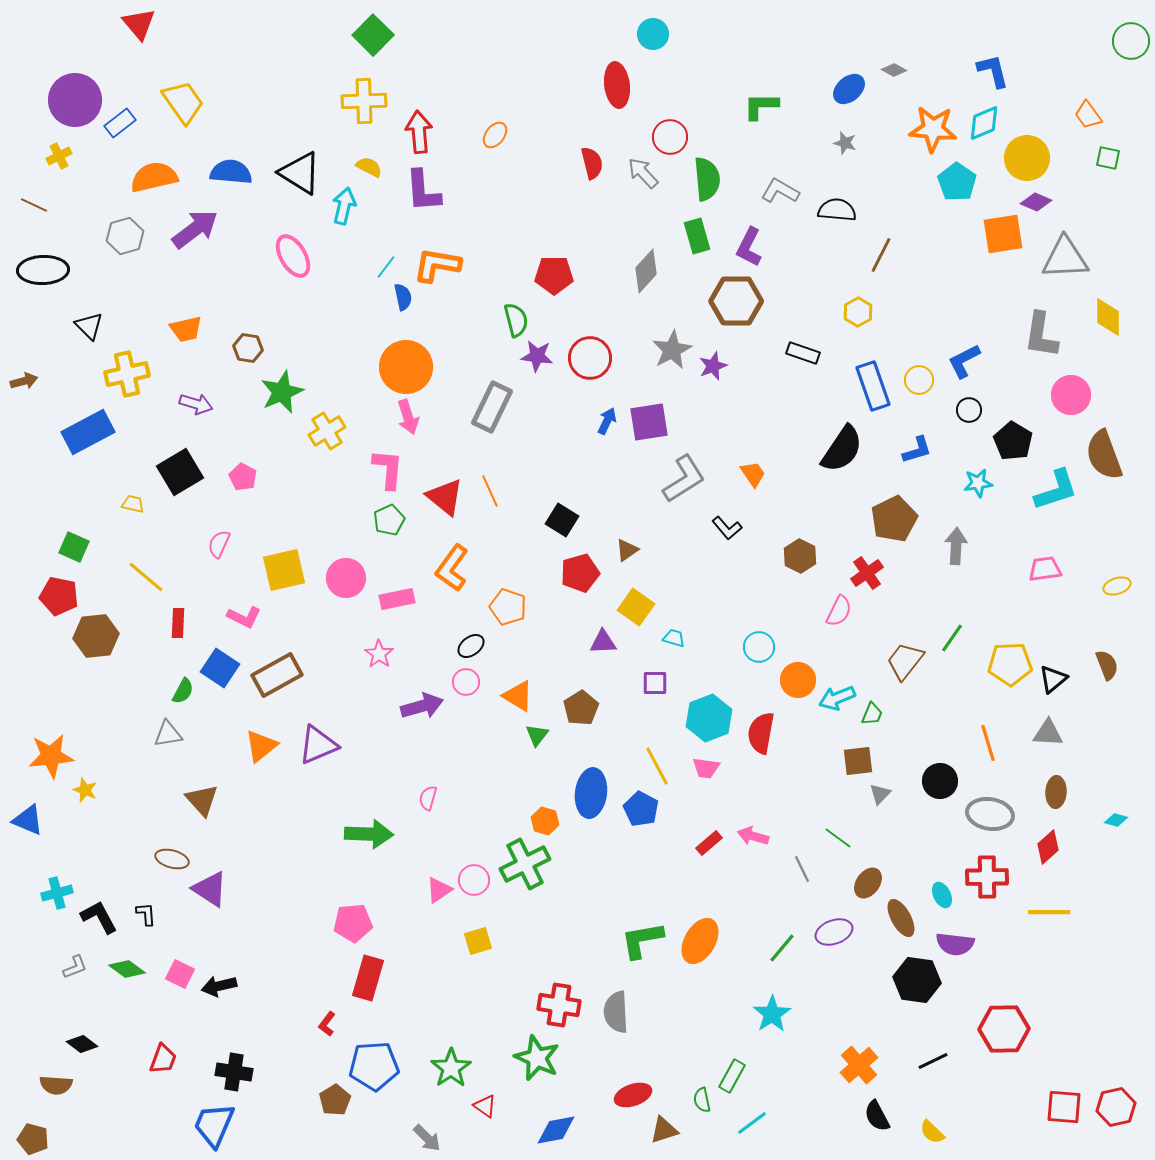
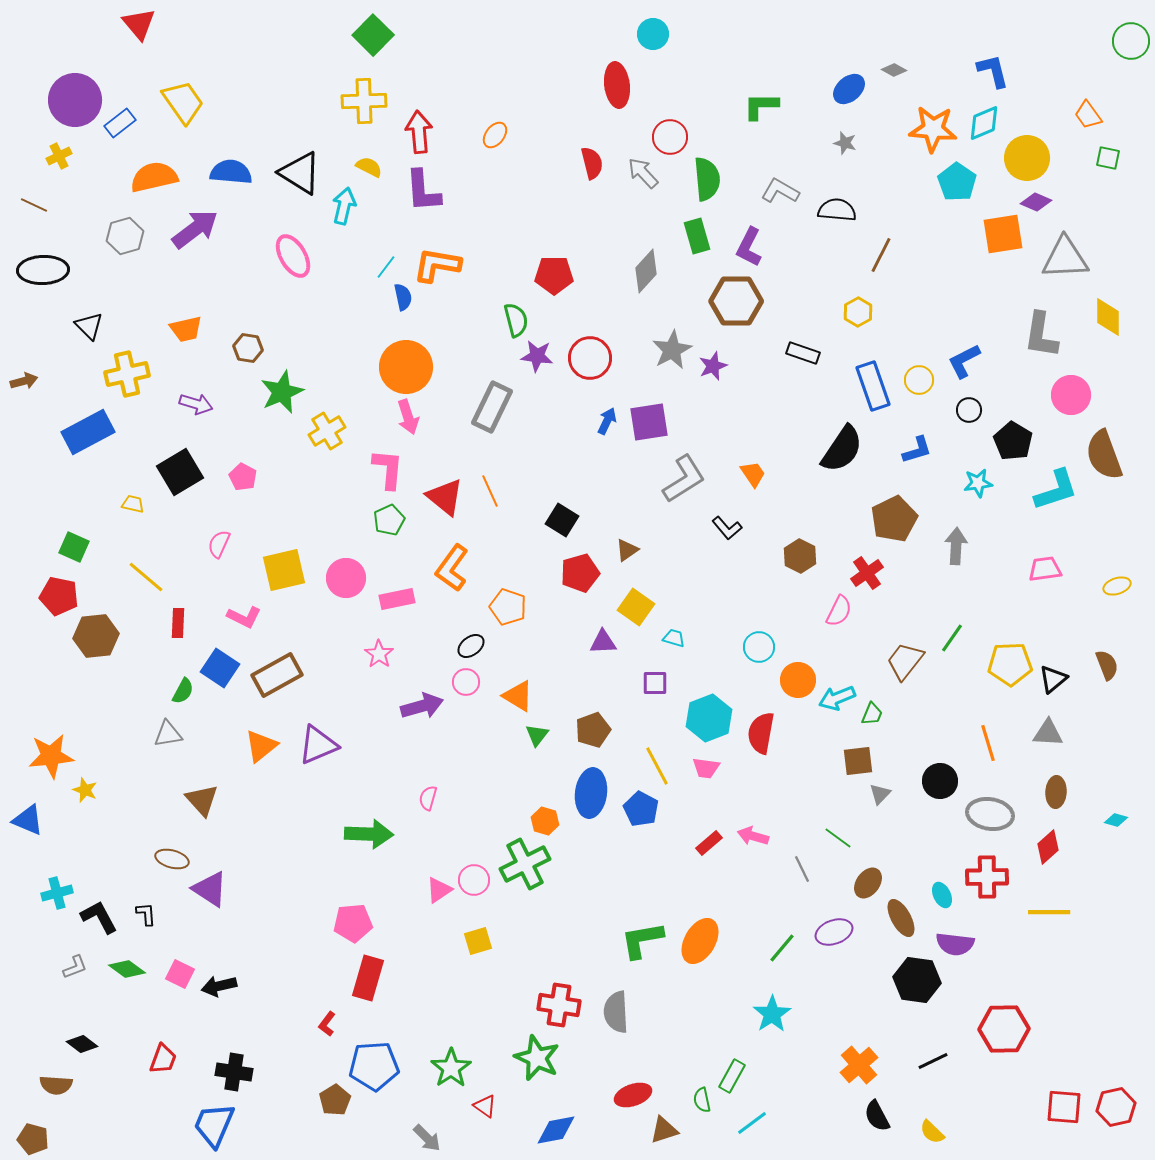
brown pentagon at (581, 708): moved 12 px right, 22 px down; rotated 12 degrees clockwise
